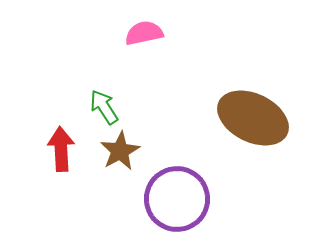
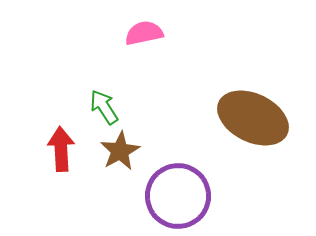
purple circle: moved 1 px right, 3 px up
